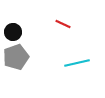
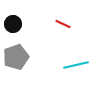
black circle: moved 8 px up
cyan line: moved 1 px left, 2 px down
